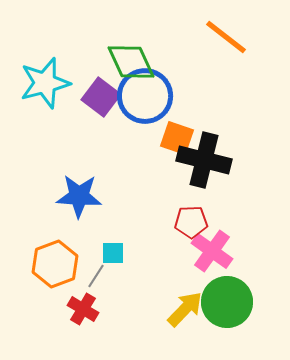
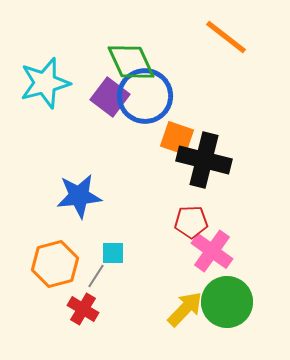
purple square: moved 9 px right
blue star: rotated 9 degrees counterclockwise
orange hexagon: rotated 6 degrees clockwise
